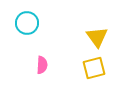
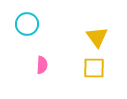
cyan circle: moved 1 px down
yellow square: rotated 15 degrees clockwise
